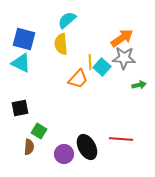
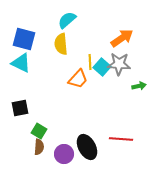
gray star: moved 5 px left, 6 px down
green arrow: moved 1 px down
brown semicircle: moved 10 px right
